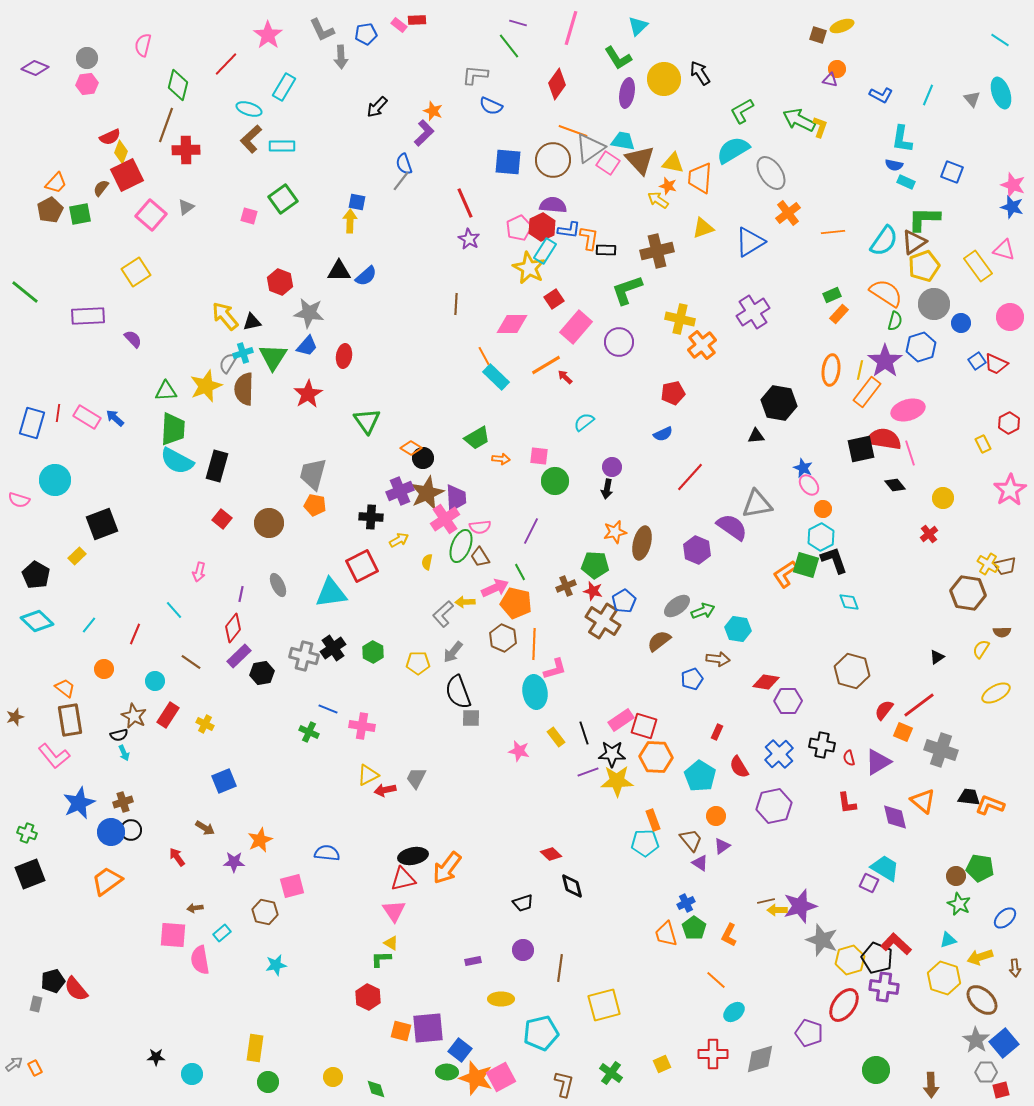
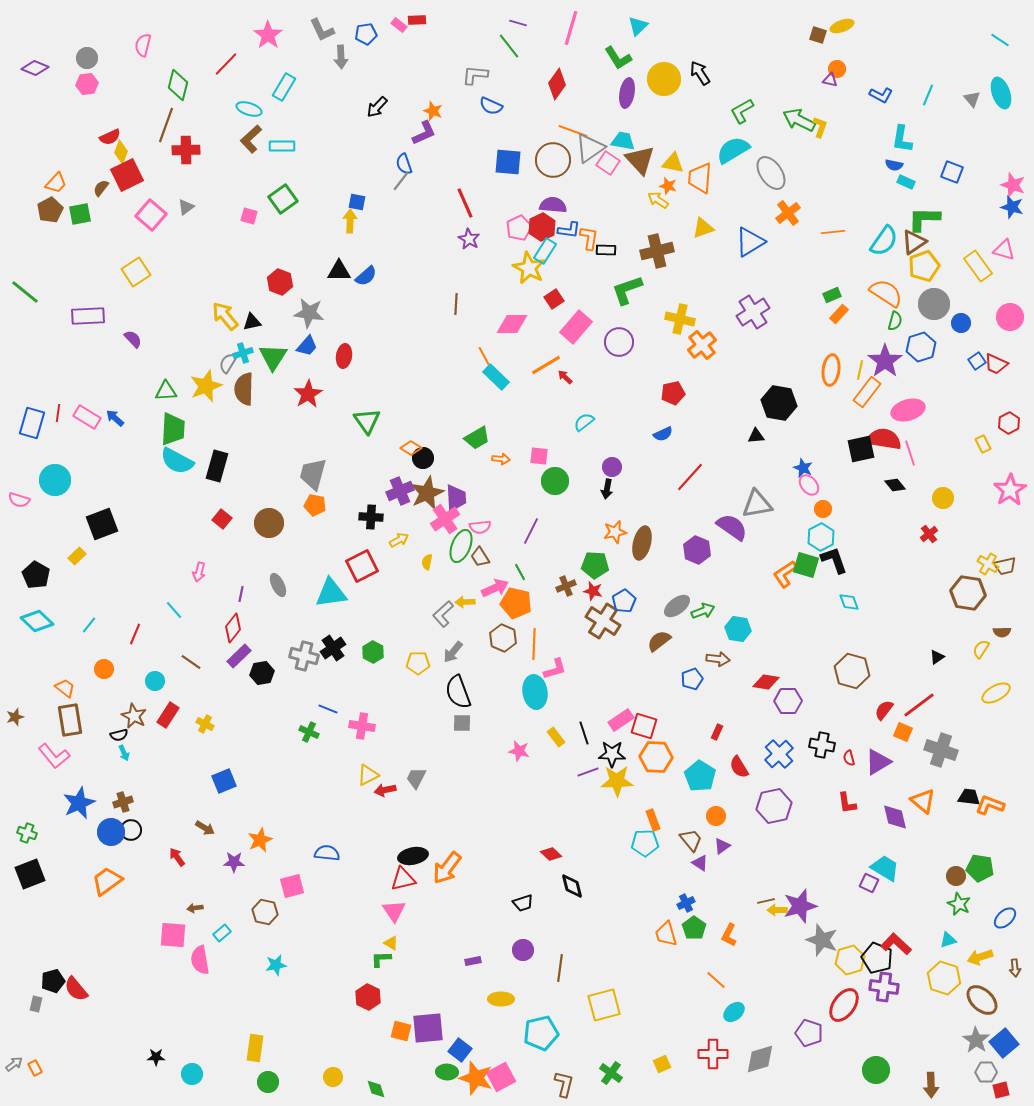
purple L-shape at (424, 133): rotated 20 degrees clockwise
gray square at (471, 718): moved 9 px left, 5 px down
